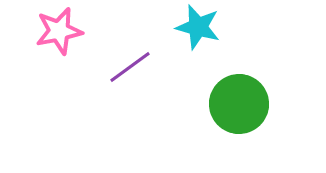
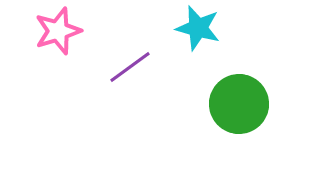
cyan star: moved 1 px down
pink star: moved 1 px left; rotated 6 degrees counterclockwise
